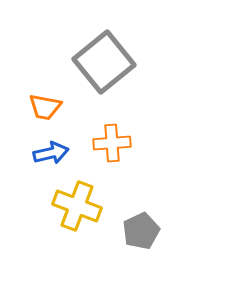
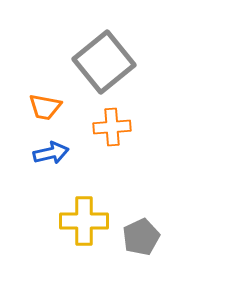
orange cross: moved 16 px up
yellow cross: moved 7 px right, 15 px down; rotated 21 degrees counterclockwise
gray pentagon: moved 6 px down
